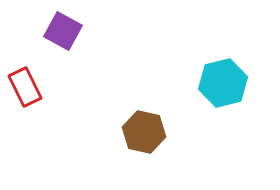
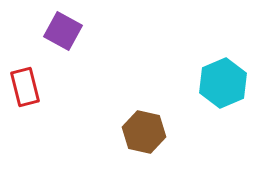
cyan hexagon: rotated 9 degrees counterclockwise
red rectangle: rotated 12 degrees clockwise
